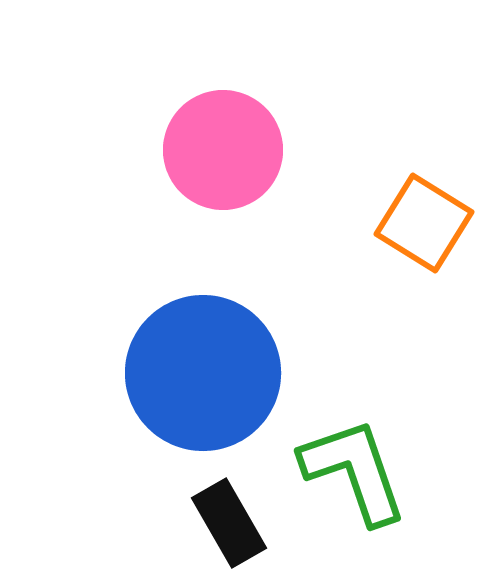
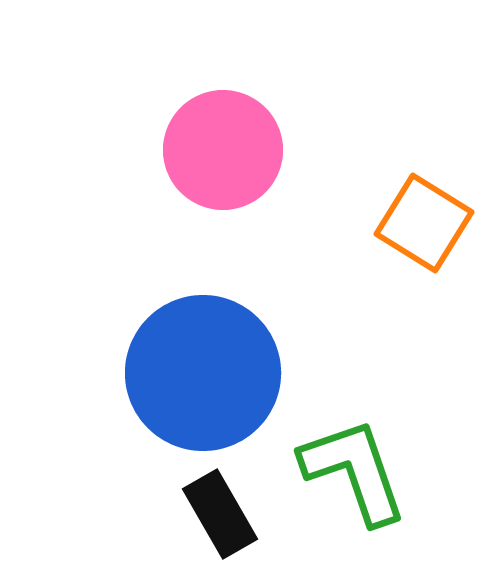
black rectangle: moved 9 px left, 9 px up
